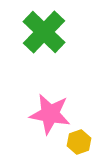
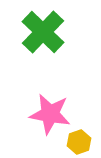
green cross: moved 1 px left
